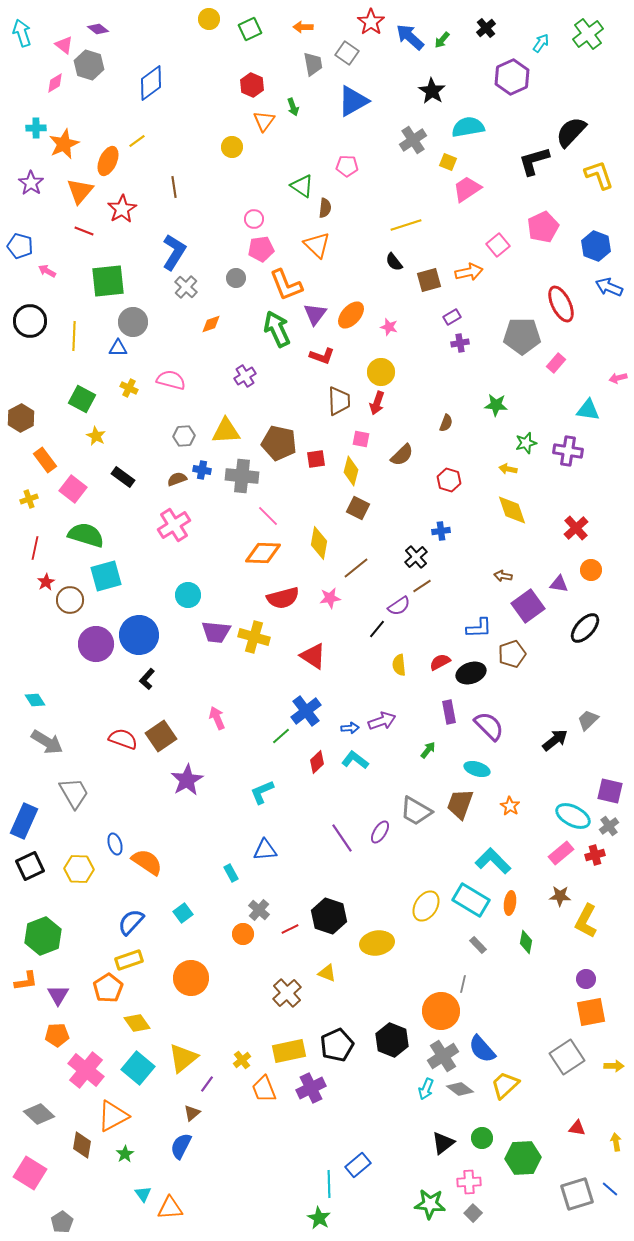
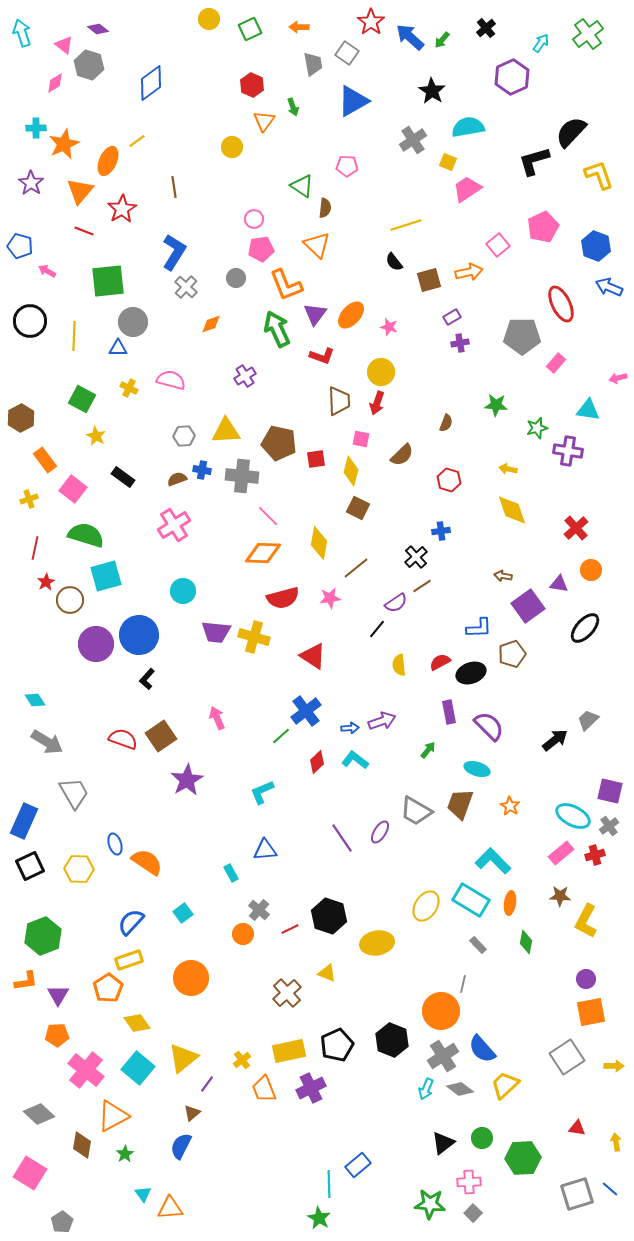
orange arrow at (303, 27): moved 4 px left
green star at (526, 443): moved 11 px right, 15 px up
cyan circle at (188, 595): moved 5 px left, 4 px up
purple semicircle at (399, 606): moved 3 px left, 3 px up
